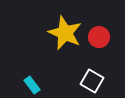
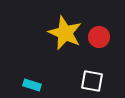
white square: rotated 20 degrees counterclockwise
cyan rectangle: rotated 36 degrees counterclockwise
